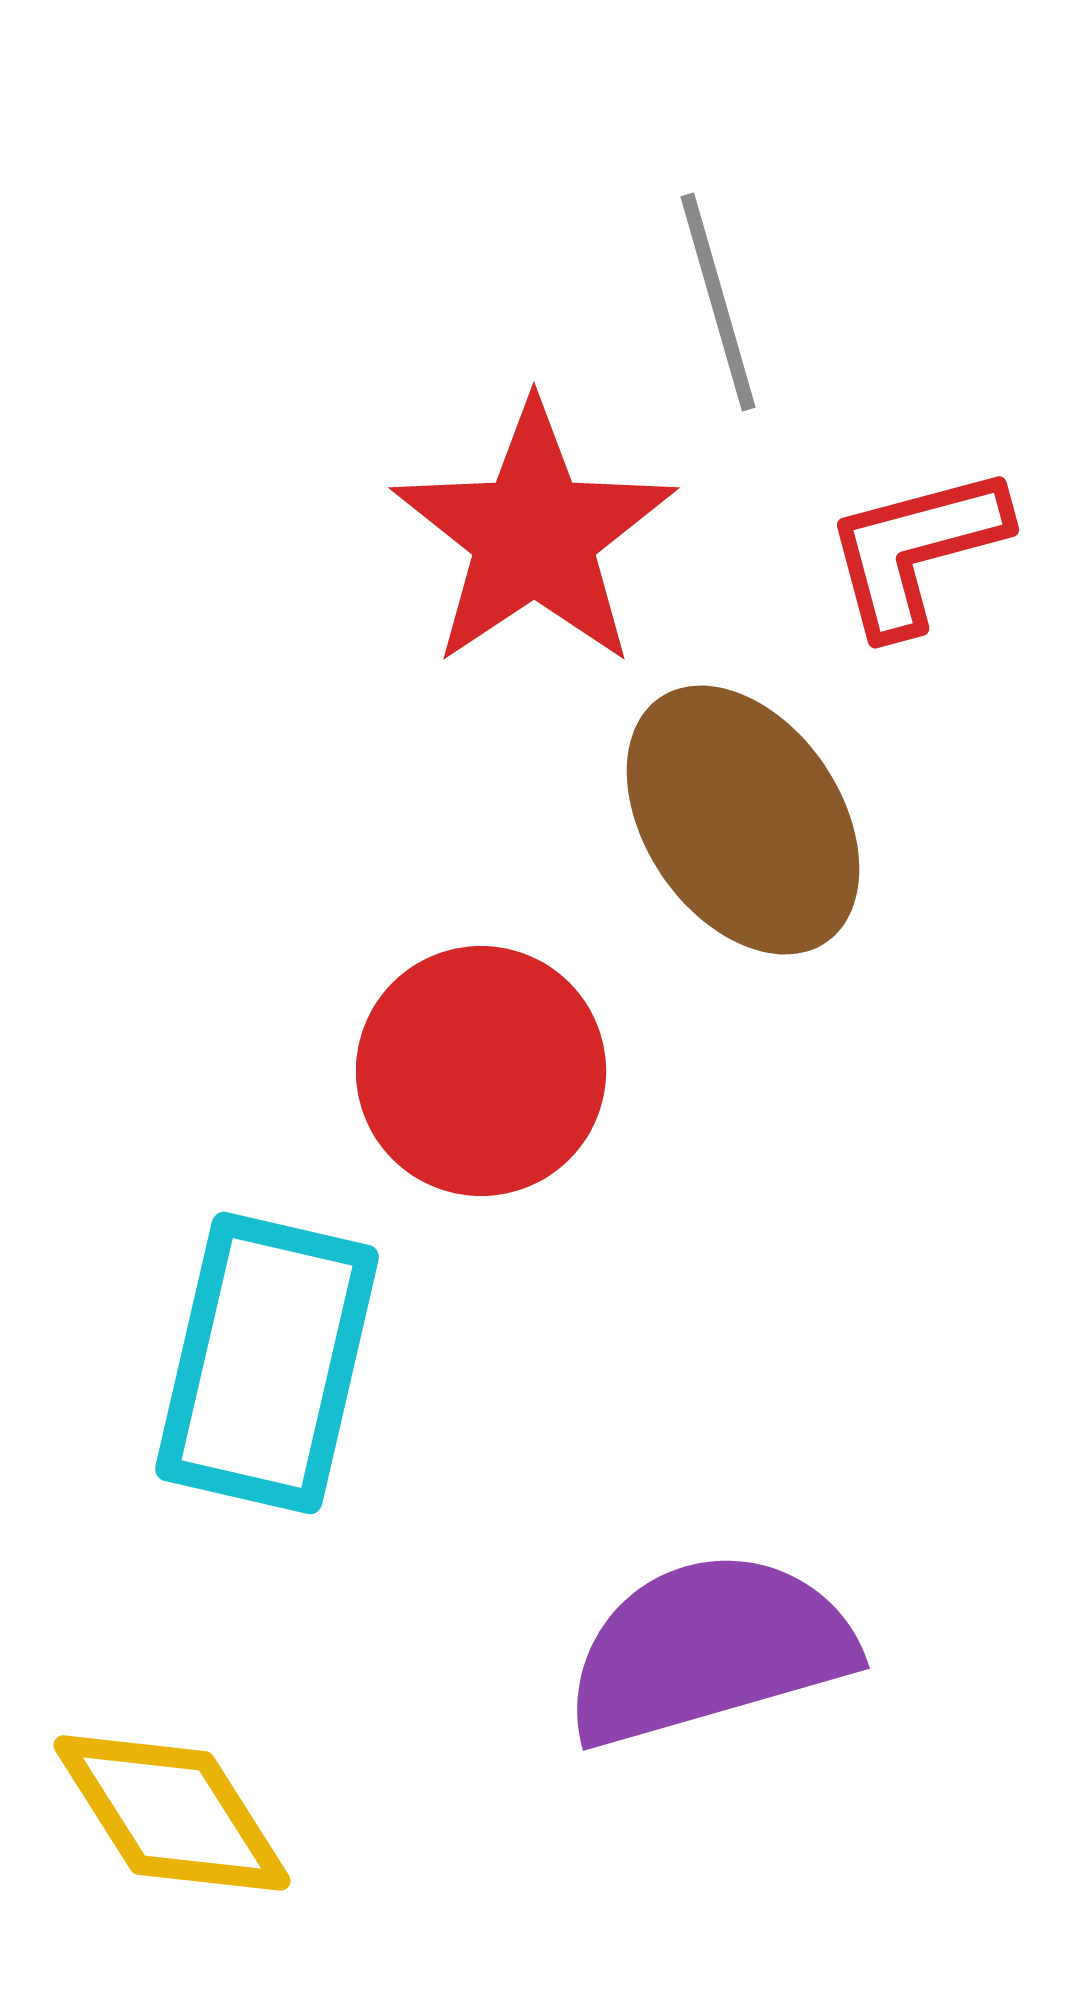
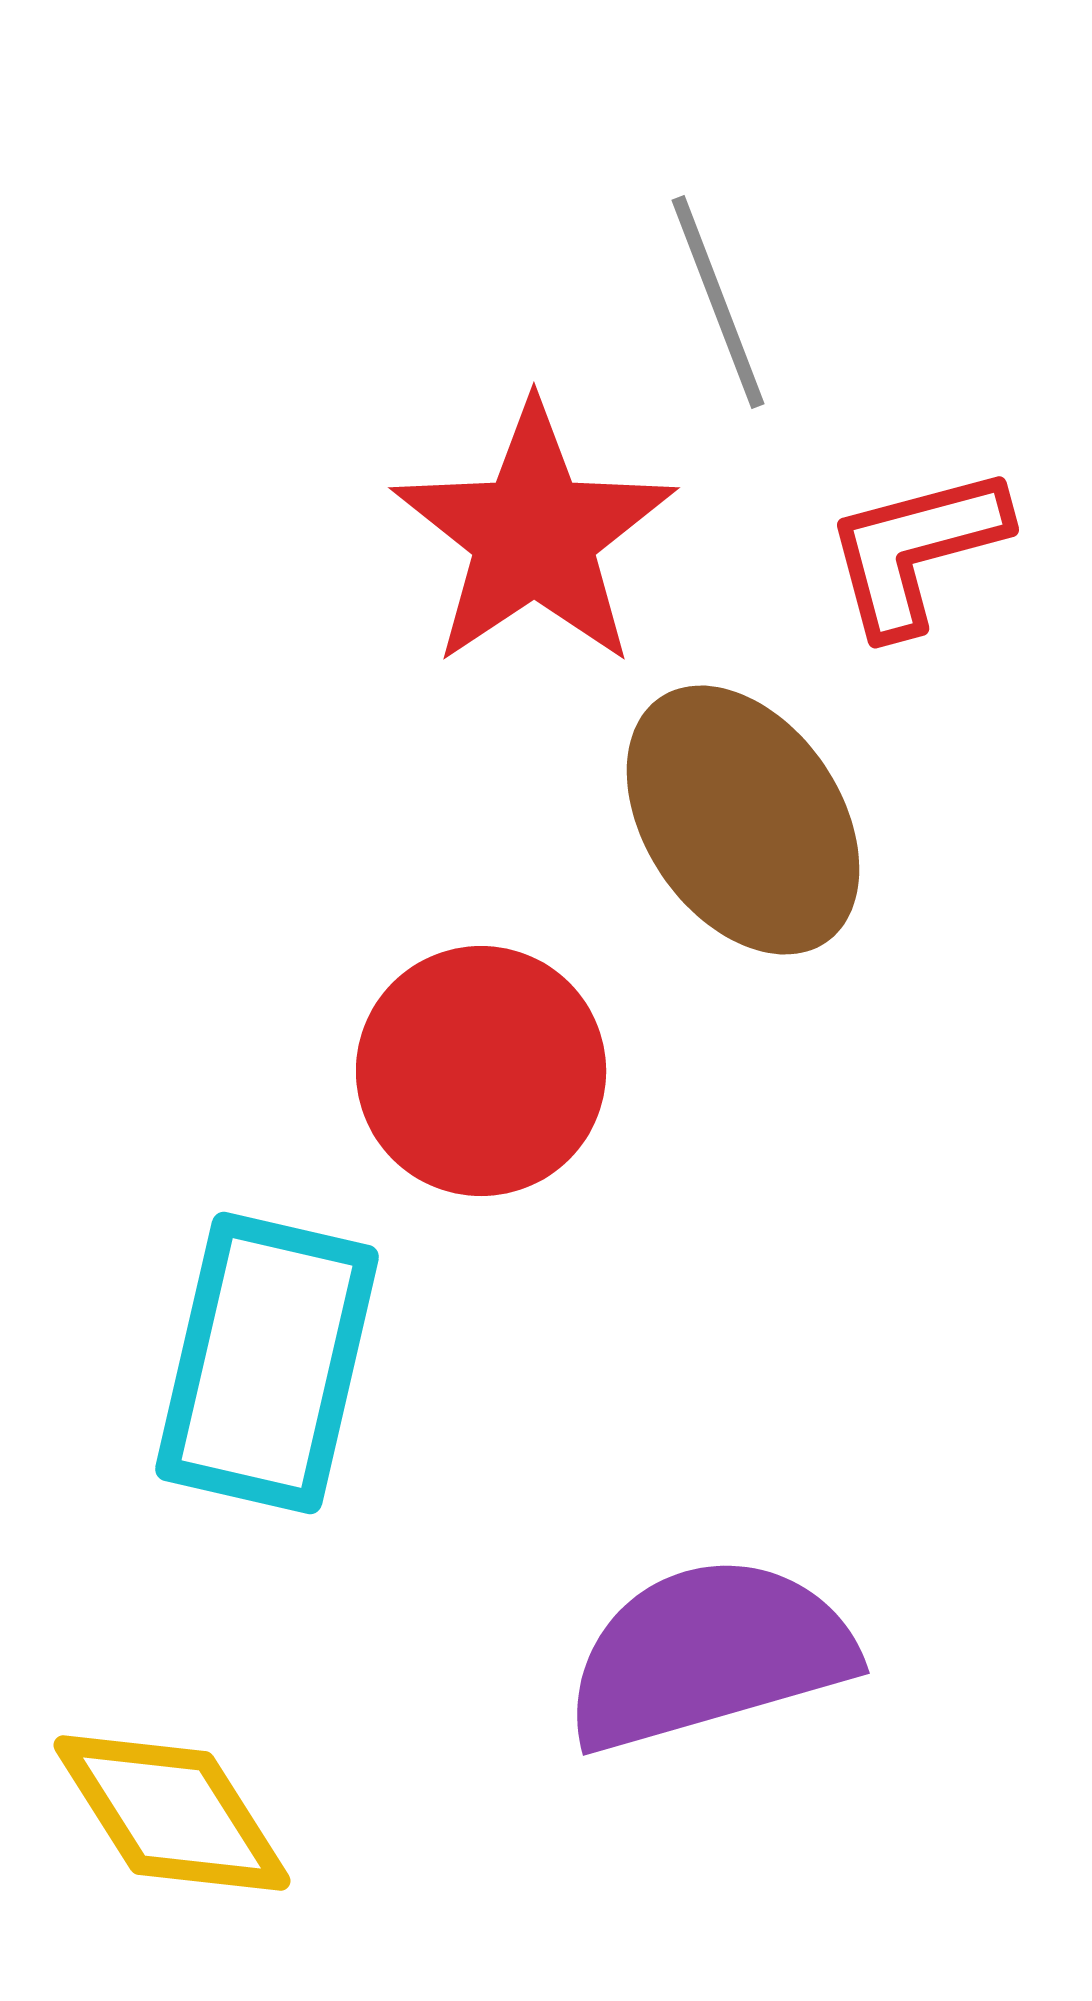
gray line: rotated 5 degrees counterclockwise
purple semicircle: moved 5 px down
